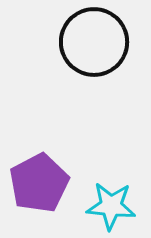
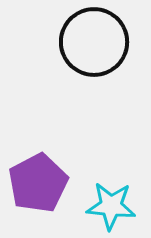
purple pentagon: moved 1 px left
